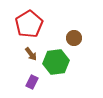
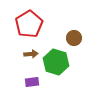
brown arrow: rotated 56 degrees counterclockwise
green hexagon: rotated 25 degrees clockwise
purple rectangle: rotated 56 degrees clockwise
